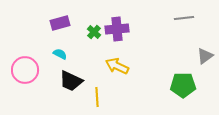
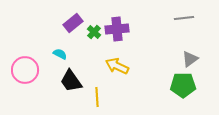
purple rectangle: moved 13 px right; rotated 24 degrees counterclockwise
gray triangle: moved 15 px left, 3 px down
black trapezoid: rotated 30 degrees clockwise
